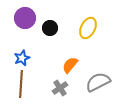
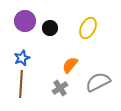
purple circle: moved 3 px down
